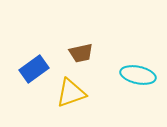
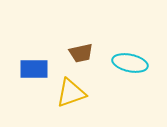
blue rectangle: rotated 36 degrees clockwise
cyan ellipse: moved 8 px left, 12 px up
